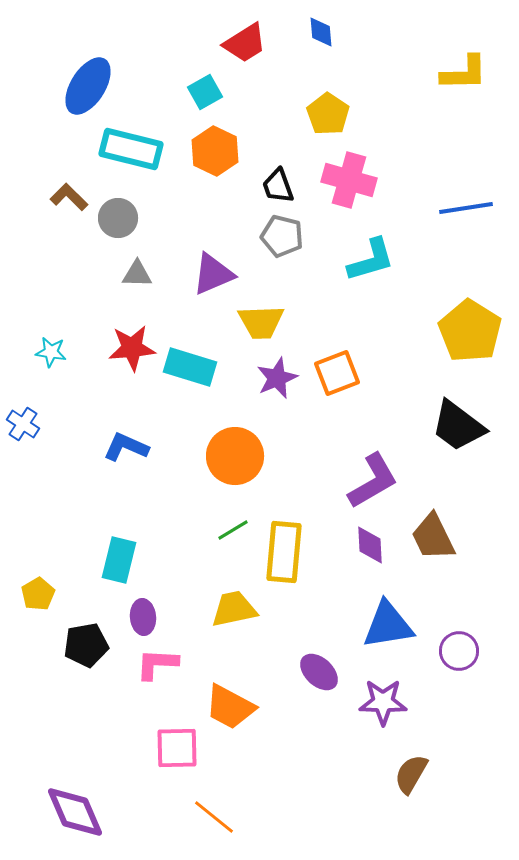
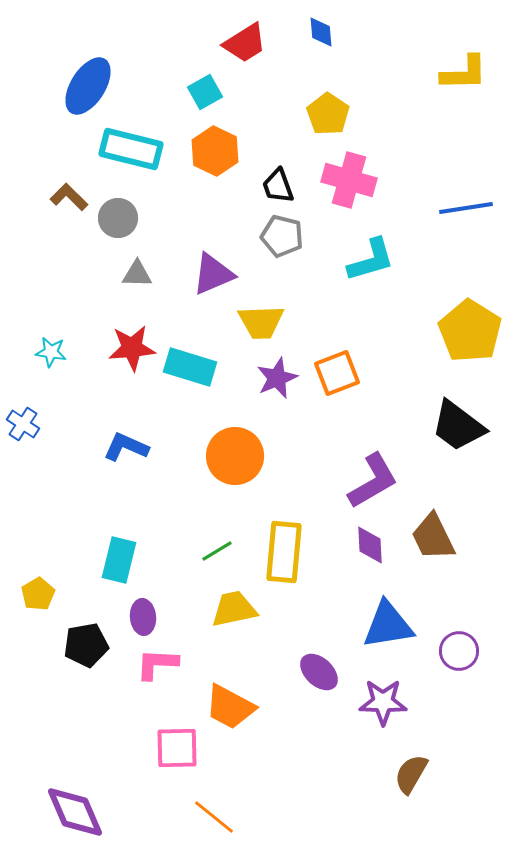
green line at (233, 530): moved 16 px left, 21 px down
